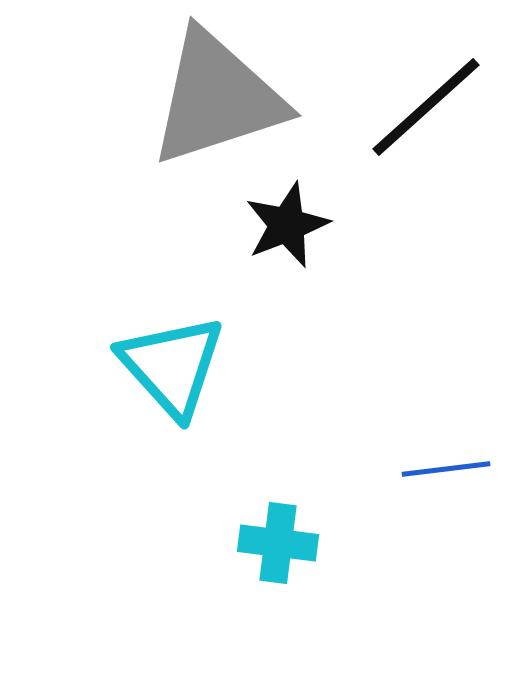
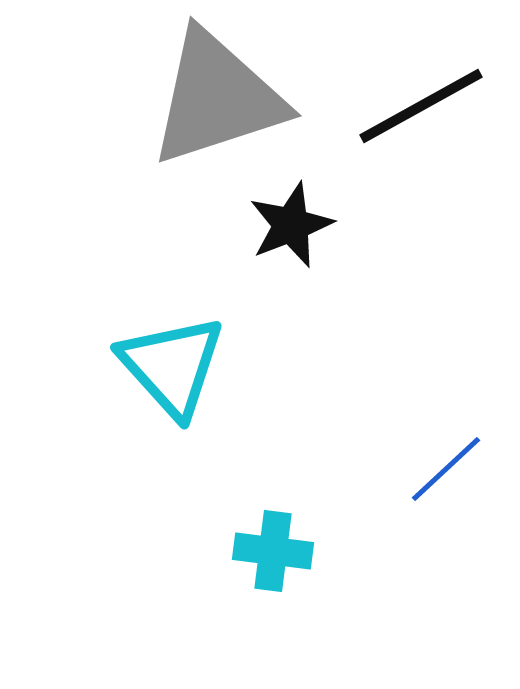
black line: moved 5 px left, 1 px up; rotated 13 degrees clockwise
black star: moved 4 px right
blue line: rotated 36 degrees counterclockwise
cyan cross: moved 5 px left, 8 px down
